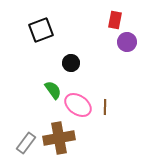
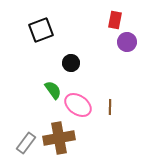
brown line: moved 5 px right
